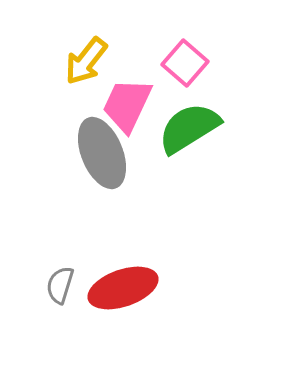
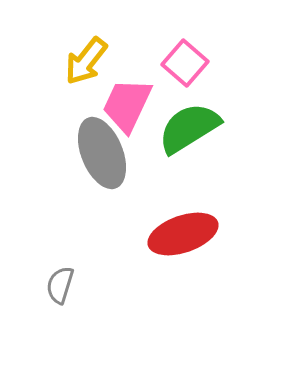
red ellipse: moved 60 px right, 54 px up
